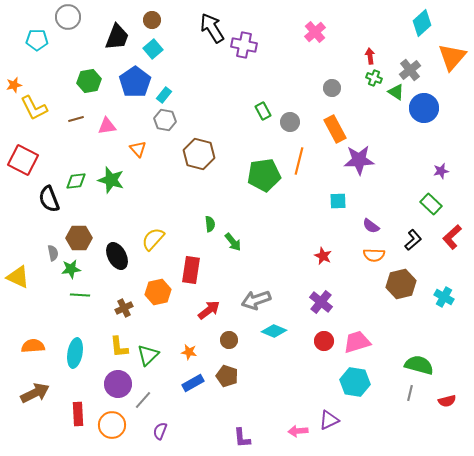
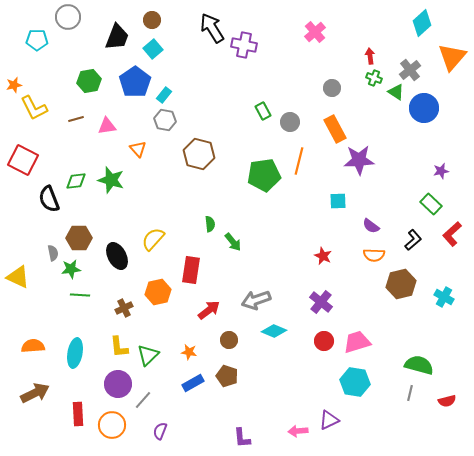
red L-shape at (452, 237): moved 3 px up
